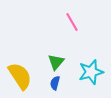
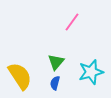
pink line: rotated 66 degrees clockwise
